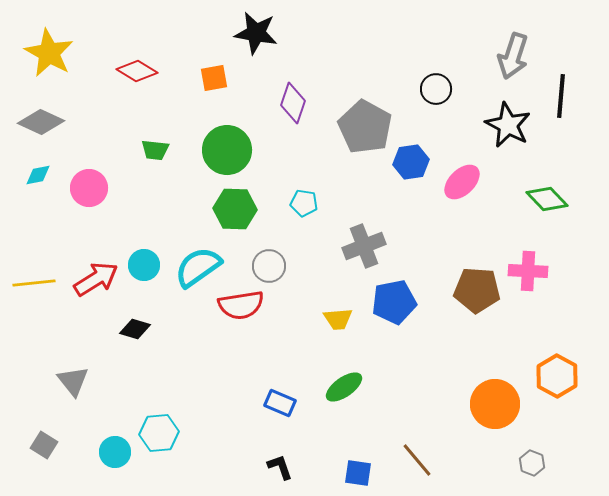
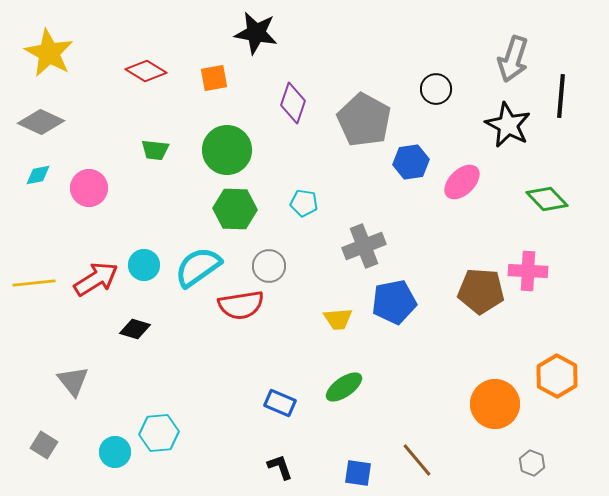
gray arrow at (513, 56): moved 3 px down
red diamond at (137, 71): moved 9 px right
gray pentagon at (365, 127): moved 1 px left, 7 px up
brown pentagon at (477, 290): moved 4 px right, 1 px down
